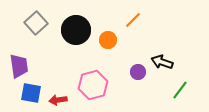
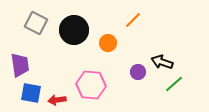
gray square: rotated 20 degrees counterclockwise
black circle: moved 2 px left
orange circle: moved 3 px down
purple trapezoid: moved 1 px right, 1 px up
pink hexagon: moved 2 px left; rotated 20 degrees clockwise
green line: moved 6 px left, 6 px up; rotated 12 degrees clockwise
red arrow: moved 1 px left
